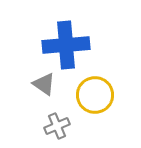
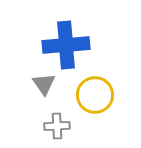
gray triangle: rotated 20 degrees clockwise
gray cross: rotated 20 degrees clockwise
